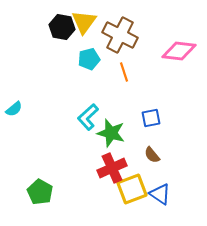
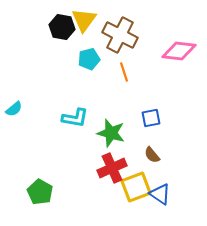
yellow triangle: moved 2 px up
cyan L-shape: moved 13 px left, 1 px down; rotated 128 degrees counterclockwise
yellow square: moved 4 px right, 2 px up
